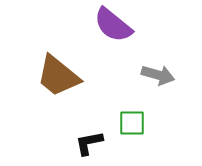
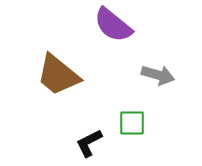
brown trapezoid: moved 1 px up
black L-shape: rotated 16 degrees counterclockwise
